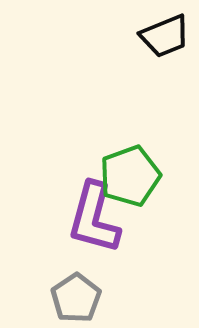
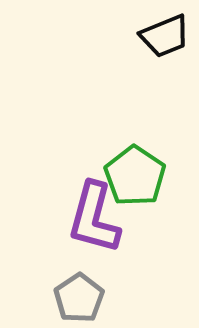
green pentagon: moved 5 px right; rotated 18 degrees counterclockwise
gray pentagon: moved 3 px right
